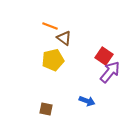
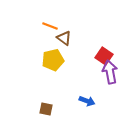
purple arrow: rotated 50 degrees counterclockwise
